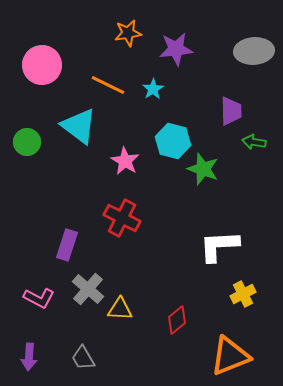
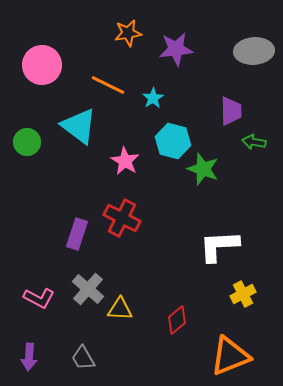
cyan star: moved 9 px down
purple rectangle: moved 10 px right, 11 px up
